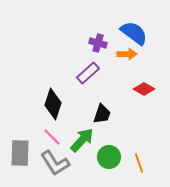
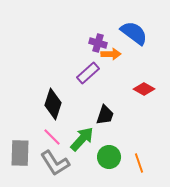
orange arrow: moved 16 px left
black trapezoid: moved 3 px right, 1 px down
green arrow: moved 1 px up
